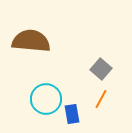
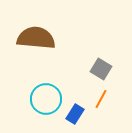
brown semicircle: moved 5 px right, 3 px up
gray square: rotated 10 degrees counterclockwise
blue rectangle: moved 3 px right; rotated 42 degrees clockwise
